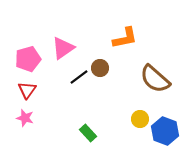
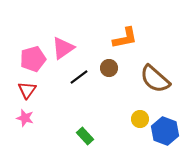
pink pentagon: moved 5 px right
brown circle: moved 9 px right
green rectangle: moved 3 px left, 3 px down
